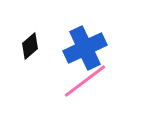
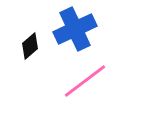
blue cross: moved 10 px left, 19 px up
